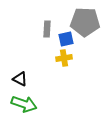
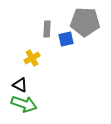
yellow cross: moved 32 px left; rotated 21 degrees counterclockwise
black triangle: moved 6 px down
